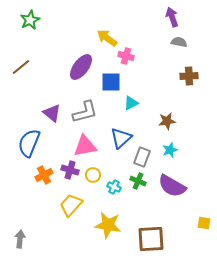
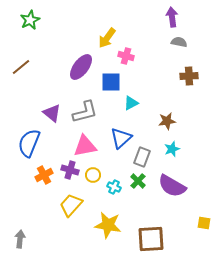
purple arrow: rotated 12 degrees clockwise
yellow arrow: rotated 90 degrees counterclockwise
cyan star: moved 2 px right, 1 px up
green cross: rotated 21 degrees clockwise
